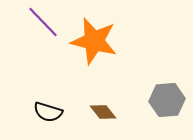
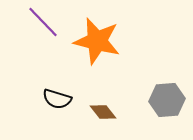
orange star: moved 3 px right
black semicircle: moved 9 px right, 13 px up
